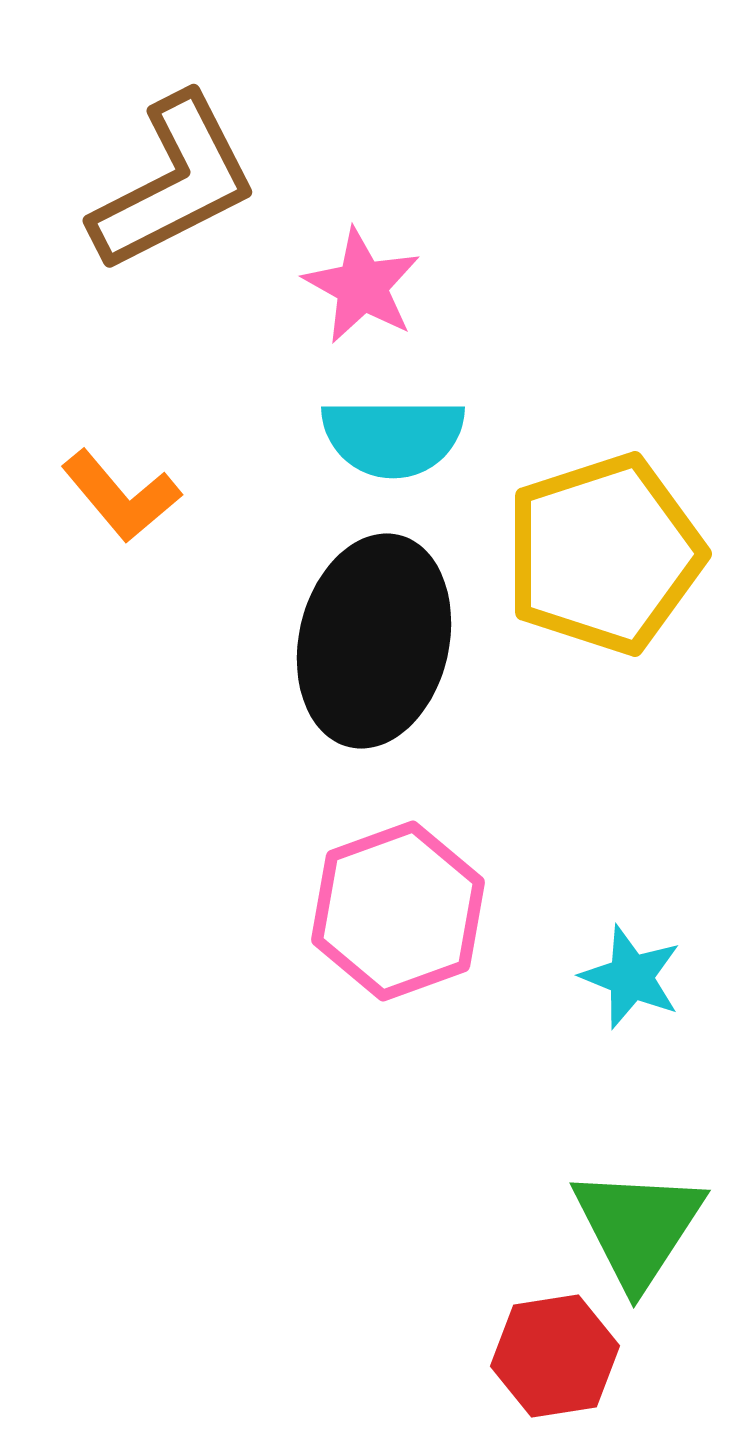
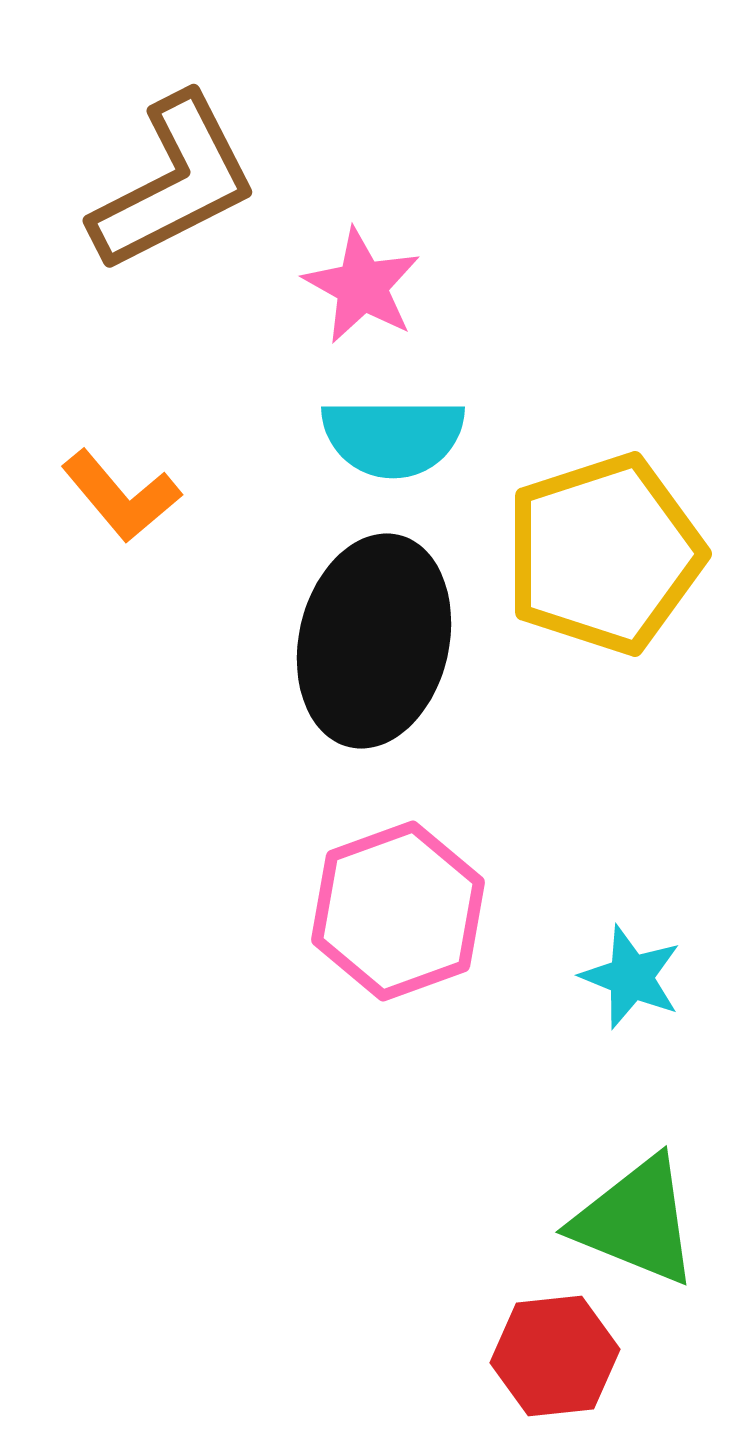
green triangle: moved 2 px left, 6 px up; rotated 41 degrees counterclockwise
red hexagon: rotated 3 degrees clockwise
